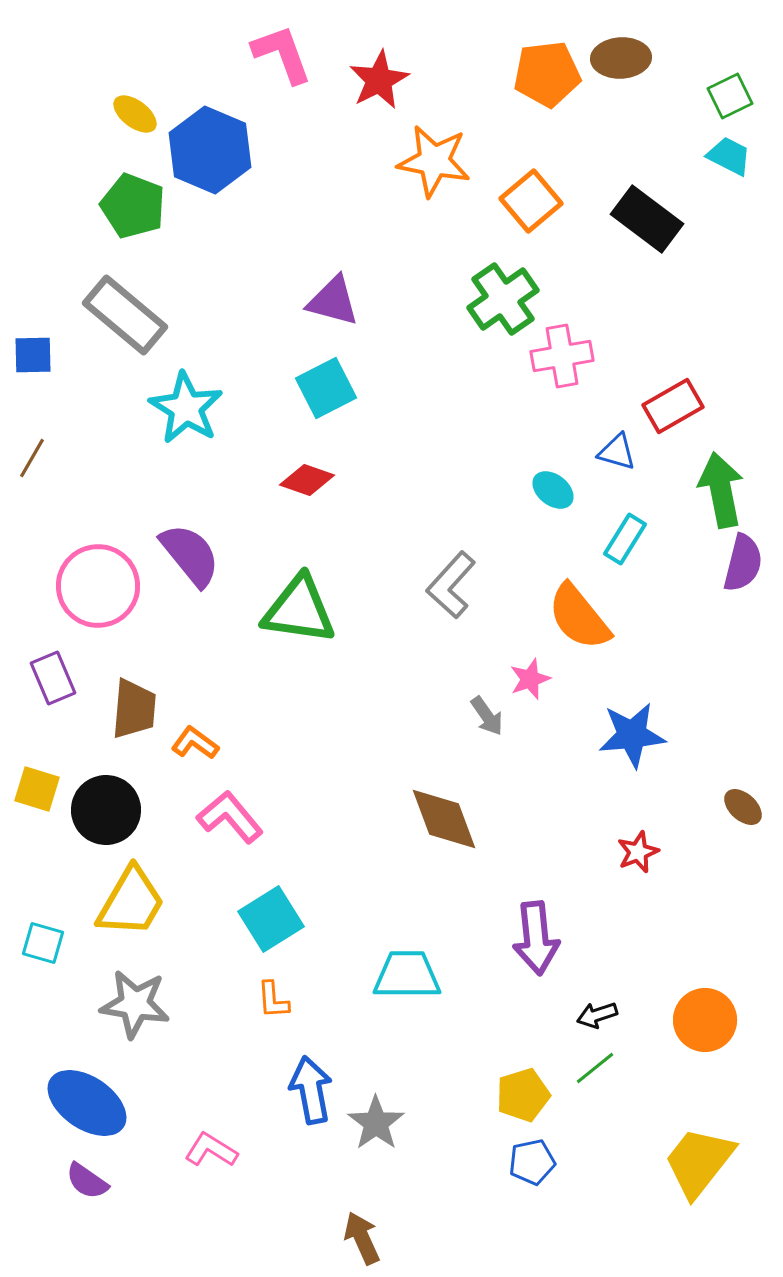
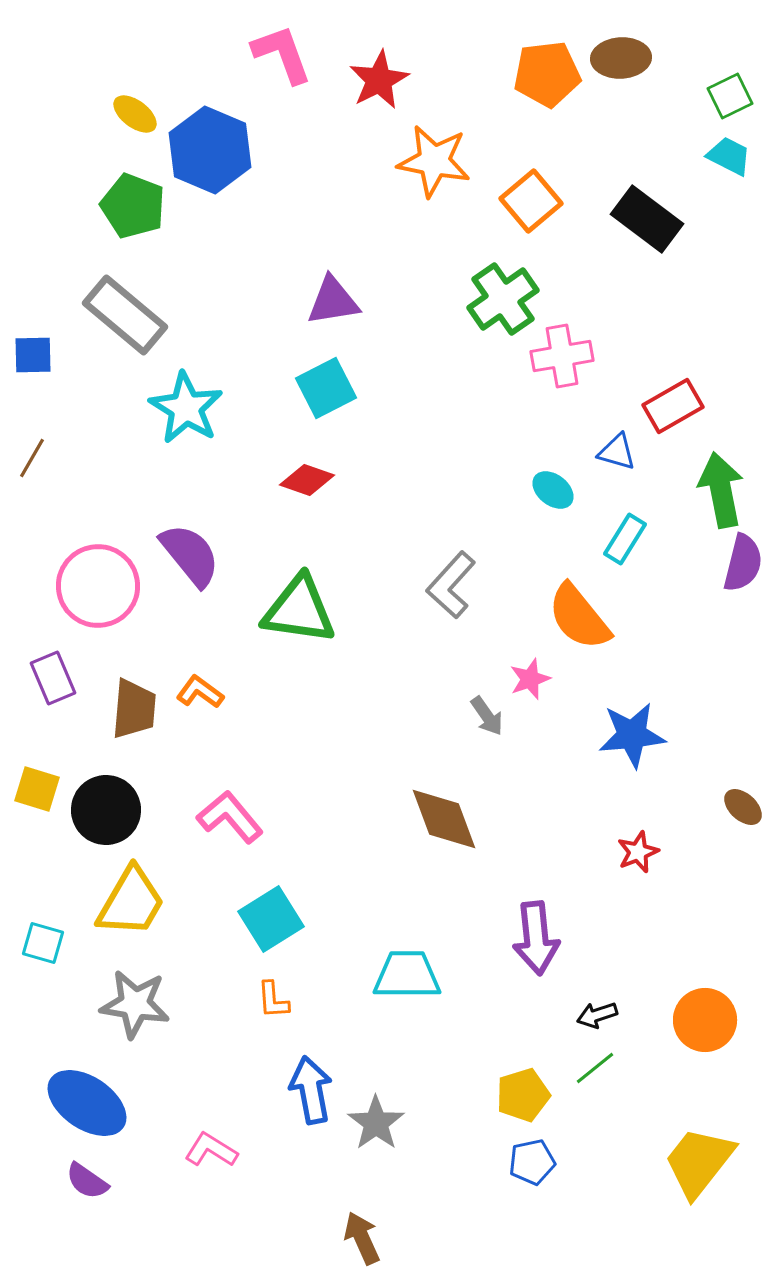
purple triangle at (333, 301): rotated 24 degrees counterclockwise
orange L-shape at (195, 743): moved 5 px right, 51 px up
